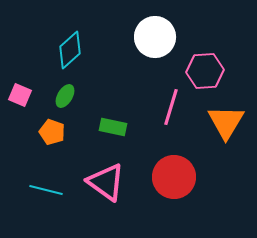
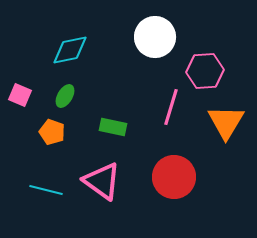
cyan diamond: rotated 30 degrees clockwise
pink triangle: moved 4 px left, 1 px up
